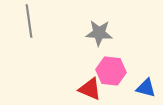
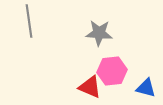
pink hexagon: moved 1 px right; rotated 12 degrees counterclockwise
red triangle: moved 2 px up
